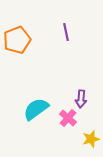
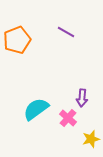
purple line: rotated 48 degrees counterclockwise
purple arrow: moved 1 px right, 1 px up
